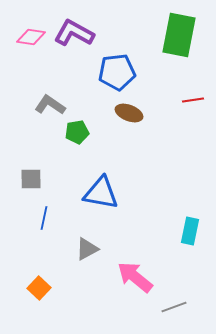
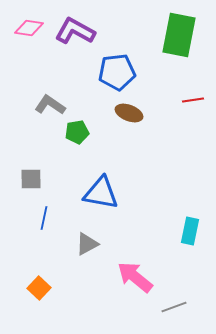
purple L-shape: moved 1 px right, 2 px up
pink diamond: moved 2 px left, 9 px up
gray triangle: moved 5 px up
